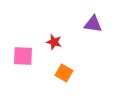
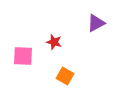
purple triangle: moved 3 px right, 1 px up; rotated 36 degrees counterclockwise
orange square: moved 1 px right, 3 px down
